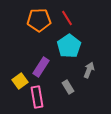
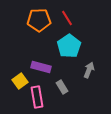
purple rectangle: rotated 72 degrees clockwise
gray rectangle: moved 6 px left
